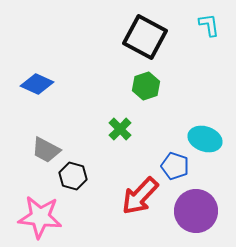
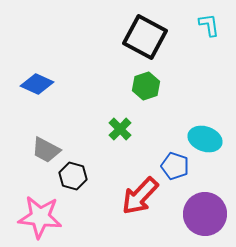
purple circle: moved 9 px right, 3 px down
